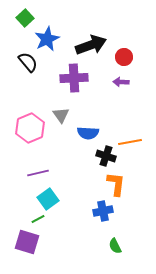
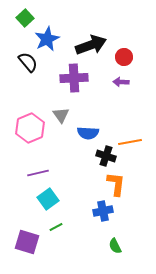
green line: moved 18 px right, 8 px down
